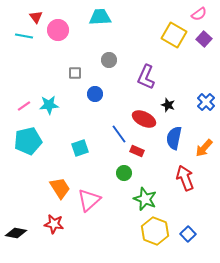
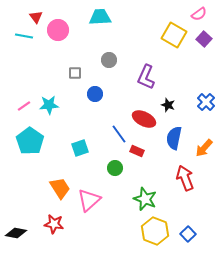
cyan pentagon: moved 2 px right; rotated 24 degrees counterclockwise
green circle: moved 9 px left, 5 px up
